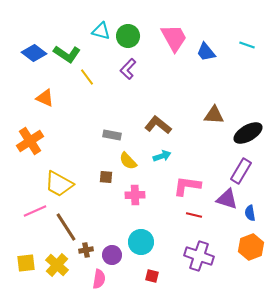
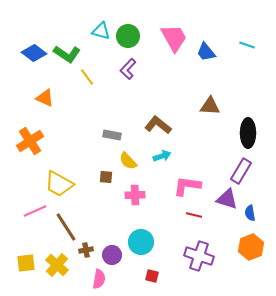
brown triangle: moved 4 px left, 9 px up
black ellipse: rotated 60 degrees counterclockwise
